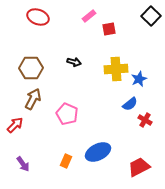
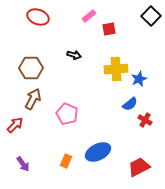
black arrow: moved 7 px up
